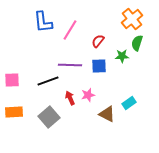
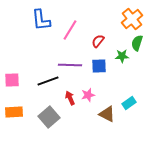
blue L-shape: moved 2 px left, 2 px up
